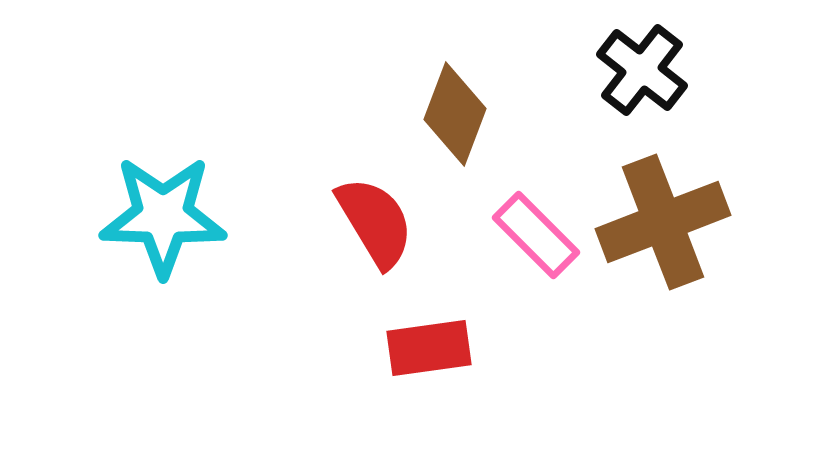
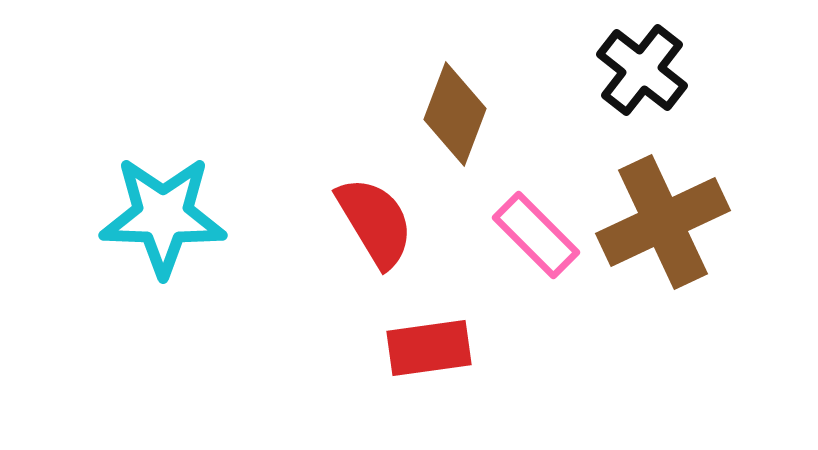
brown cross: rotated 4 degrees counterclockwise
